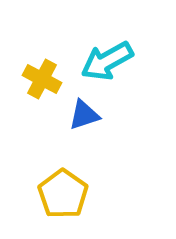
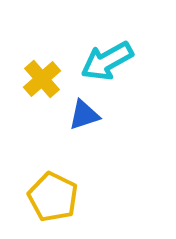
yellow cross: rotated 21 degrees clockwise
yellow pentagon: moved 10 px left, 3 px down; rotated 9 degrees counterclockwise
